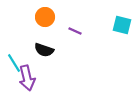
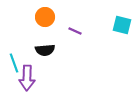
black semicircle: moved 1 px right; rotated 24 degrees counterclockwise
cyan line: rotated 12 degrees clockwise
purple arrow: rotated 15 degrees clockwise
